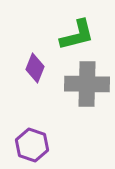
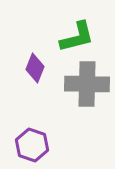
green L-shape: moved 2 px down
